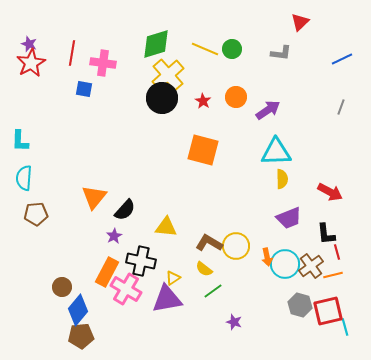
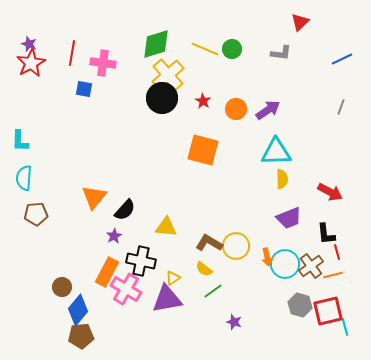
orange circle at (236, 97): moved 12 px down
